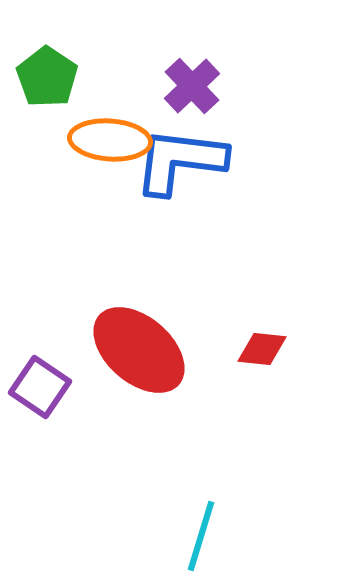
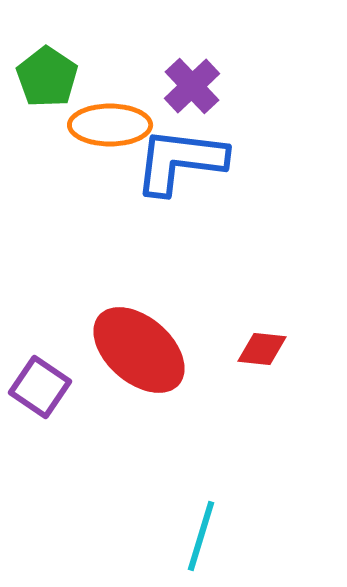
orange ellipse: moved 15 px up; rotated 4 degrees counterclockwise
